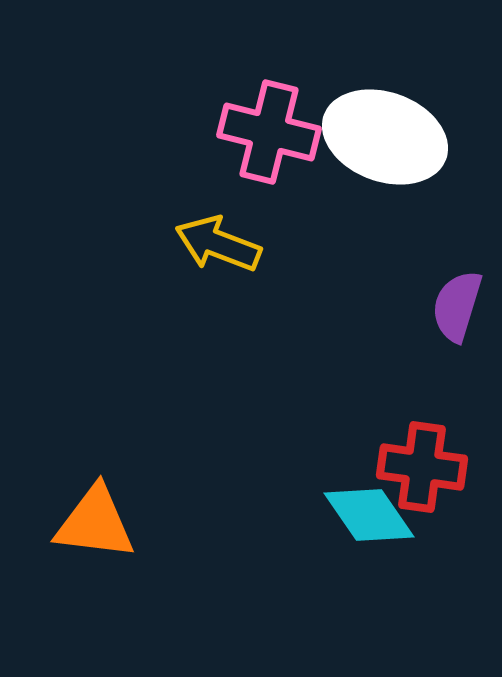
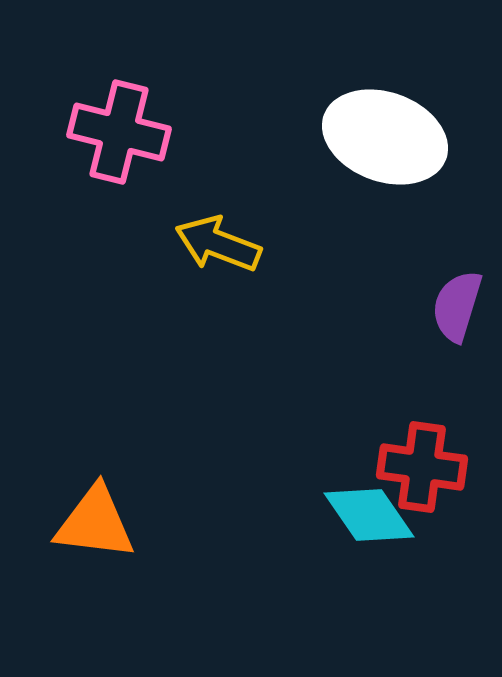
pink cross: moved 150 px left
